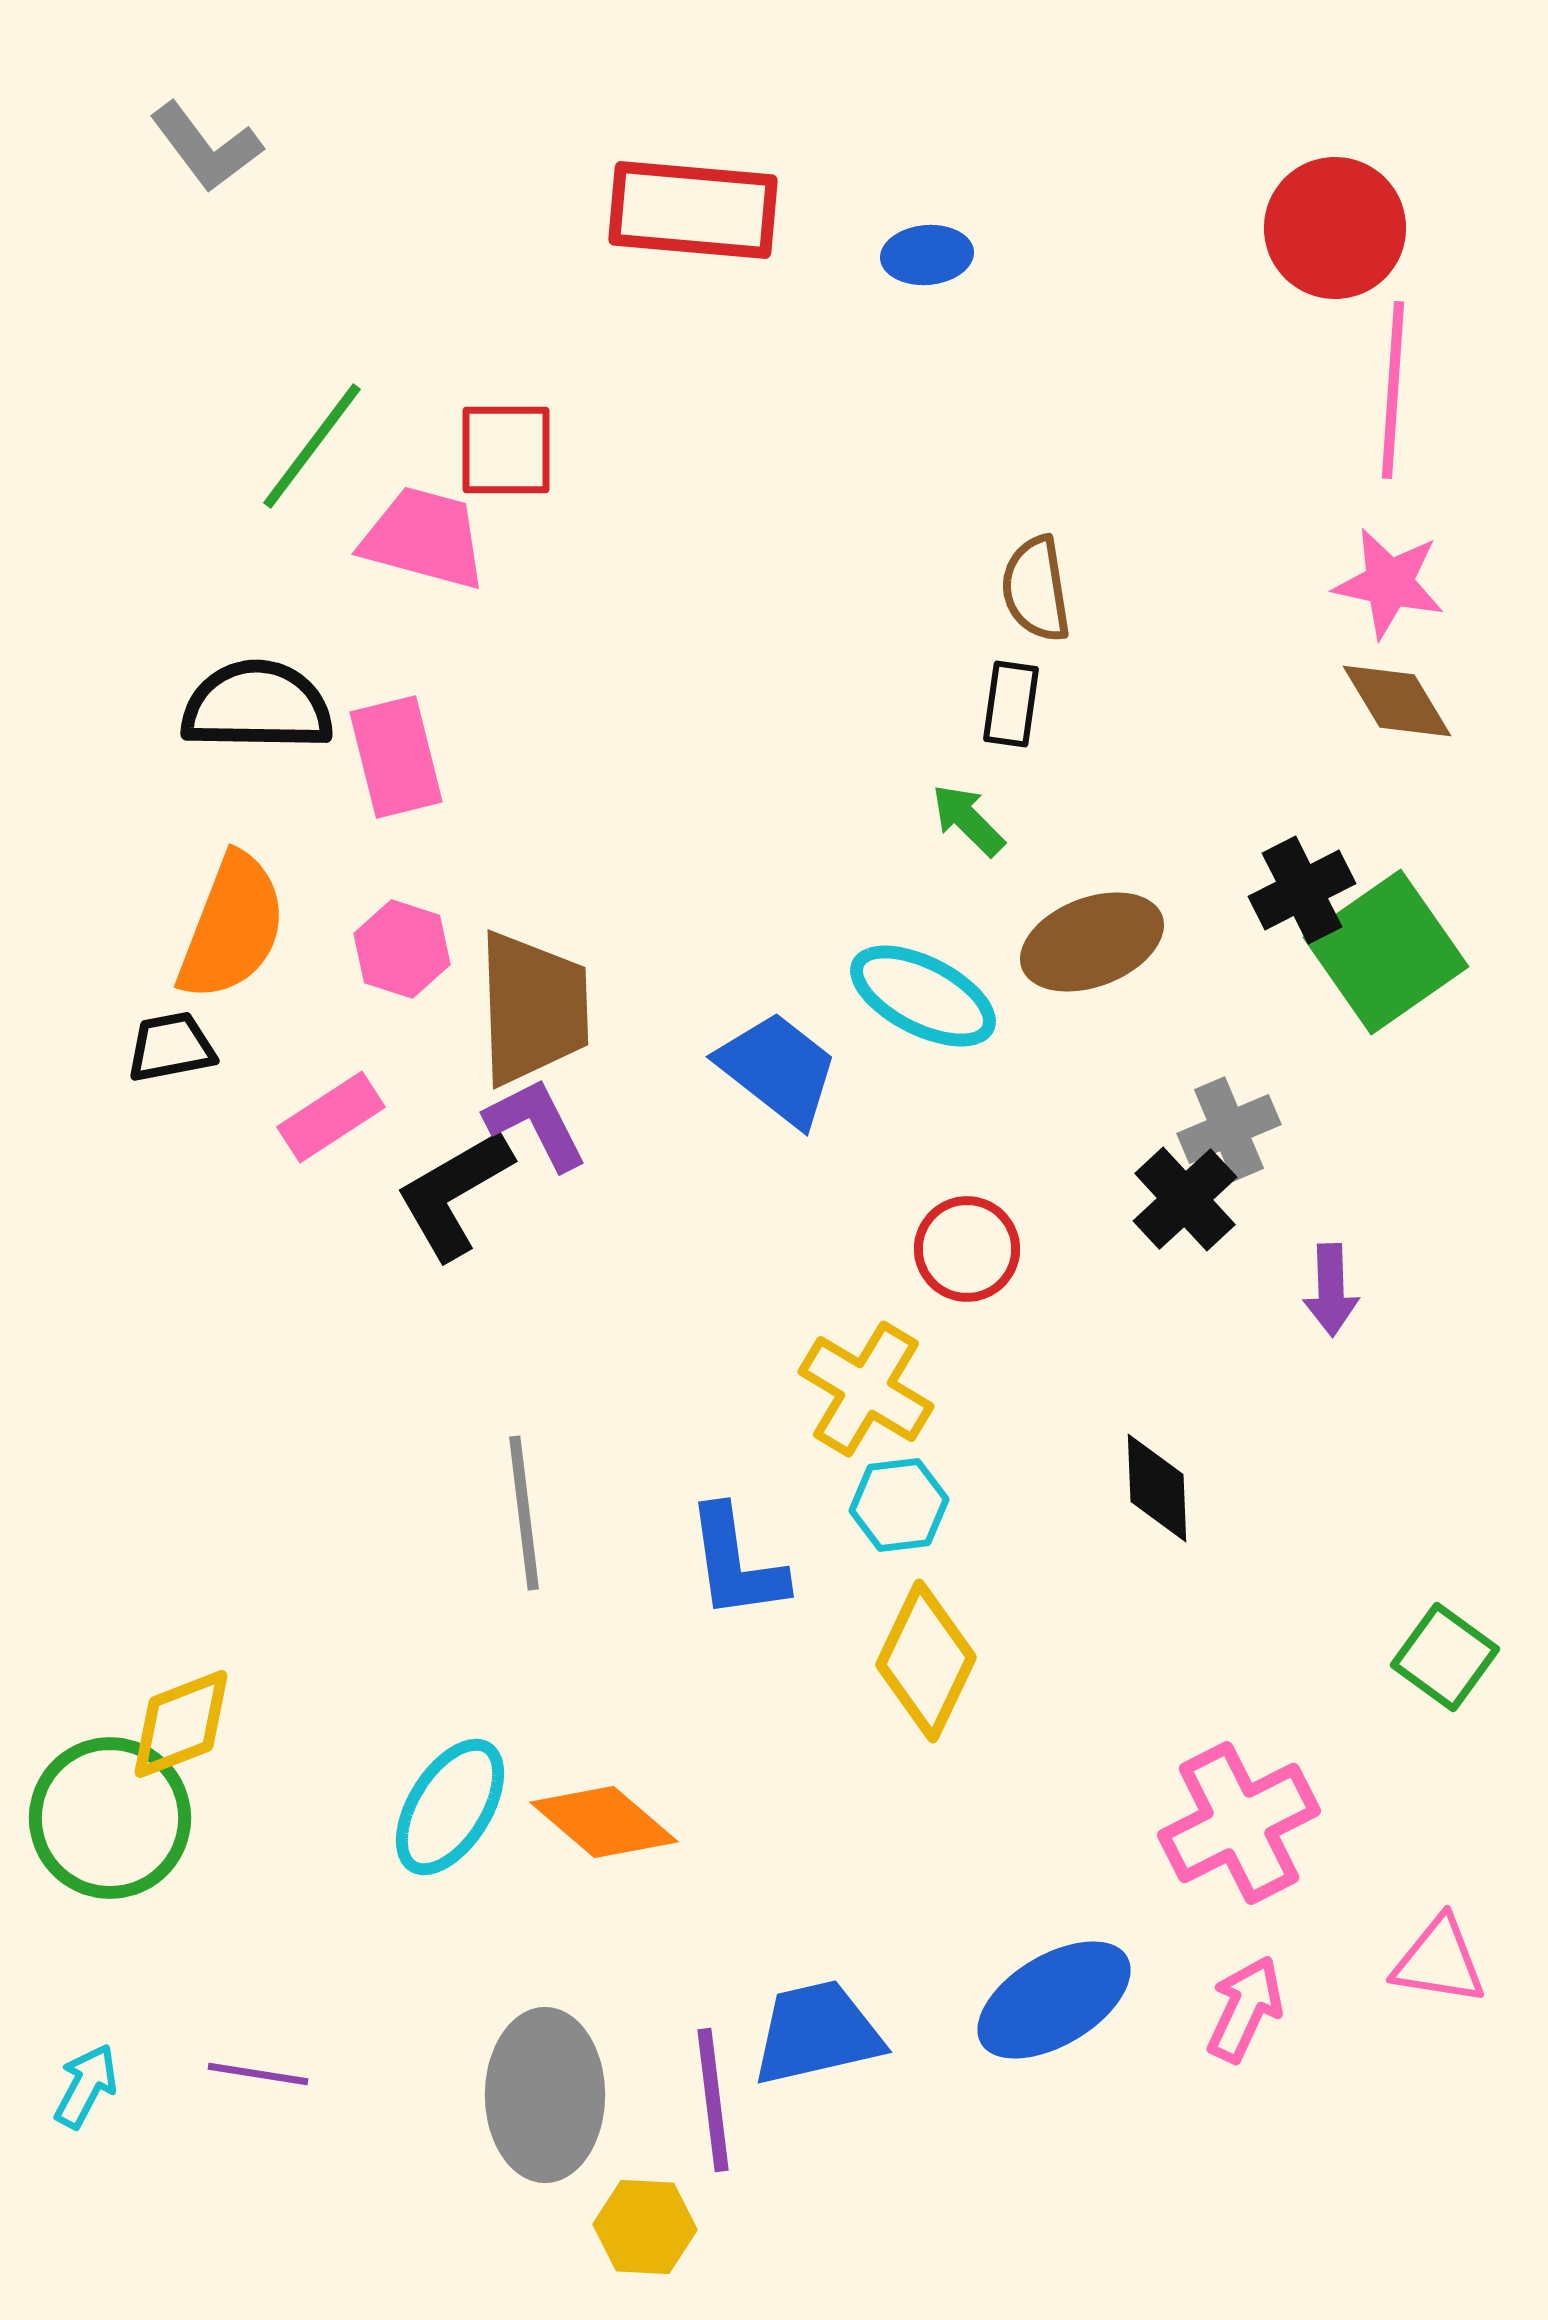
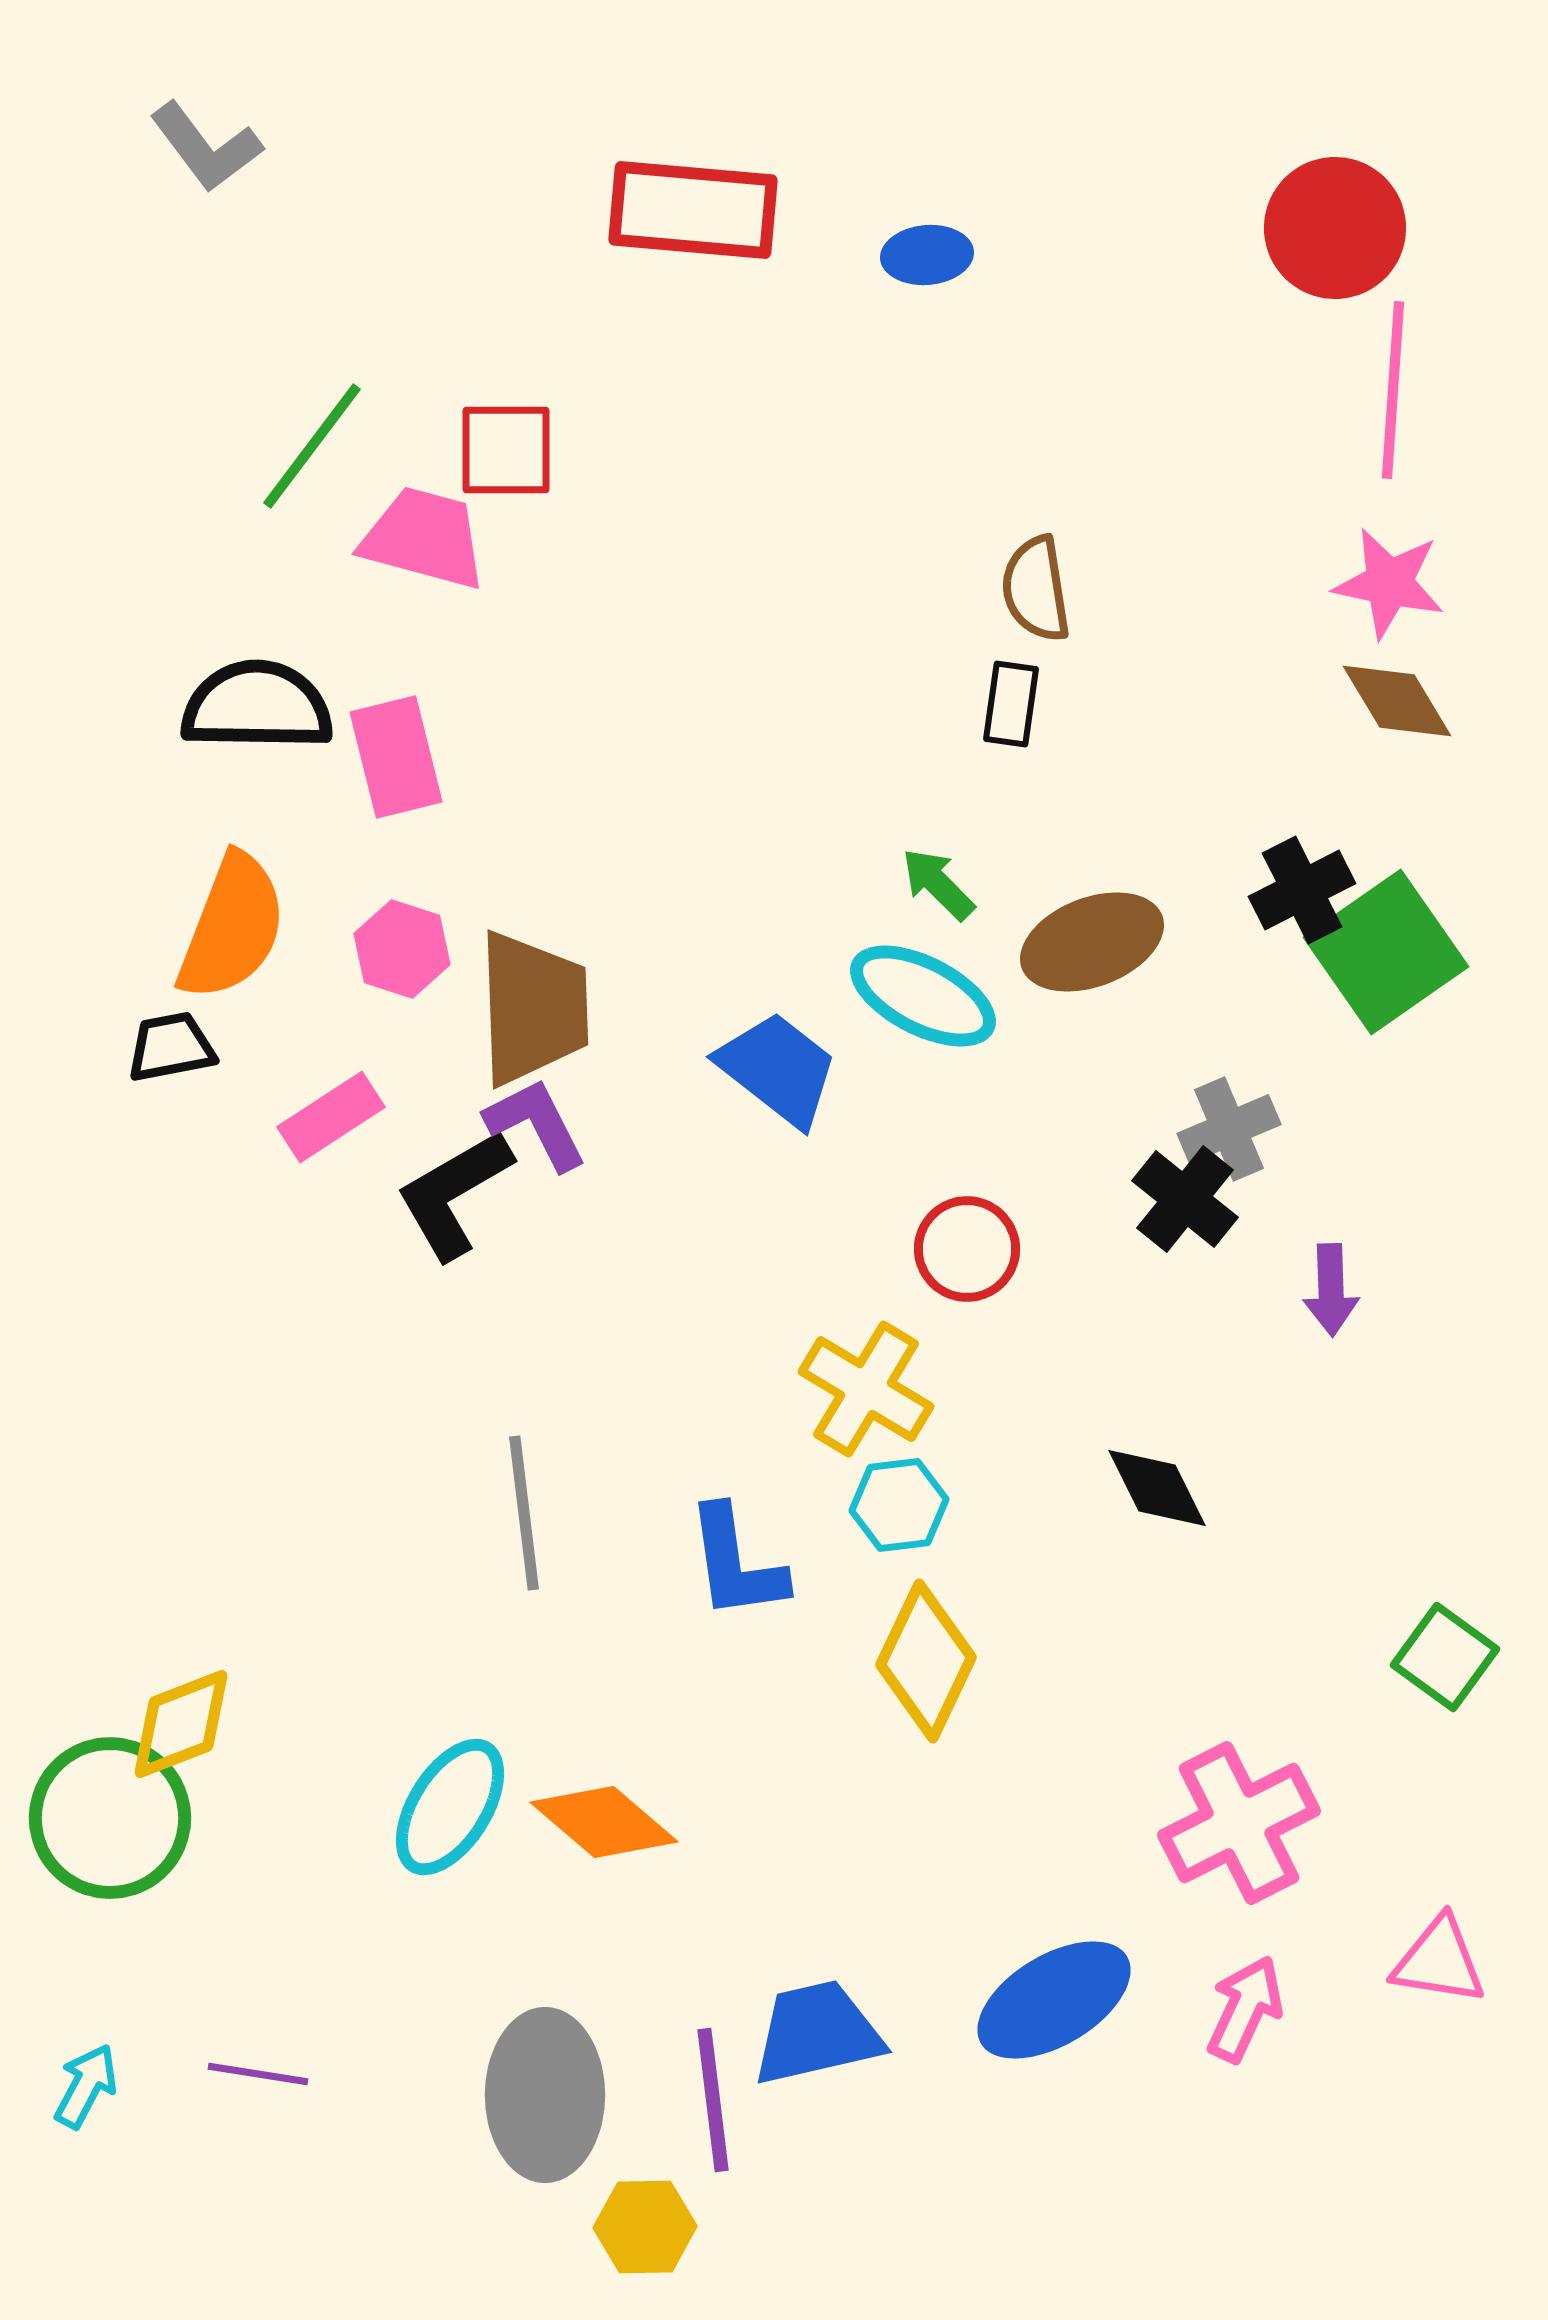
green arrow at (968, 820): moved 30 px left, 64 px down
black cross at (1185, 1199): rotated 8 degrees counterclockwise
black diamond at (1157, 1488): rotated 24 degrees counterclockwise
yellow hexagon at (645, 2227): rotated 4 degrees counterclockwise
